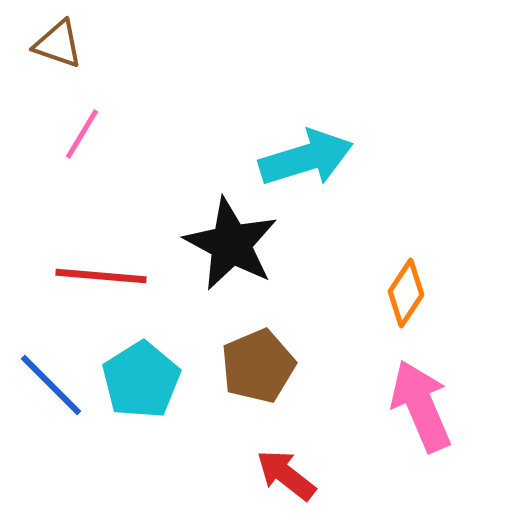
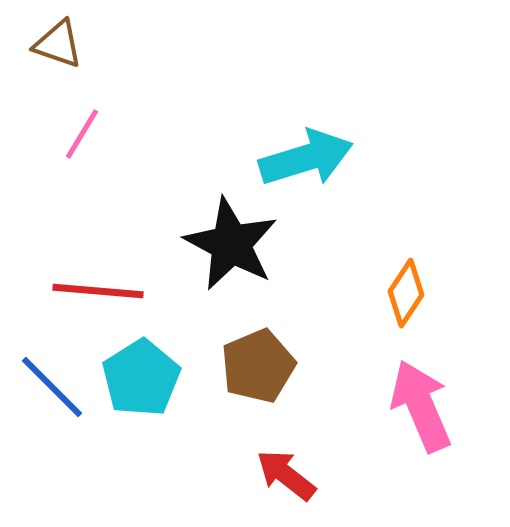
red line: moved 3 px left, 15 px down
cyan pentagon: moved 2 px up
blue line: moved 1 px right, 2 px down
